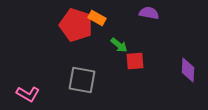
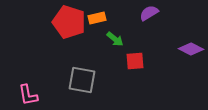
purple semicircle: rotated 42 degrees counterclockwise
orange rectangle: rotated 42 degrees counterclockwise
red pentagon: moved 7 px left, 3 px up
green arrow: moved 4 px left, 6 px up
purple diamond: moved 3 px right, 21 px up; rotated 65 degrees counterclockwise
pink L-shape: moved 1 px down; rotated 50 degrees clockwise
